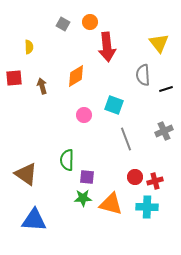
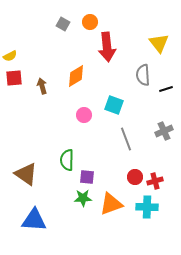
yellow semicircle: moved 19 px left, 9 px down; rotated 64 degrees clockwise
orange triangle: rotated 35 degrees counterclockwise
